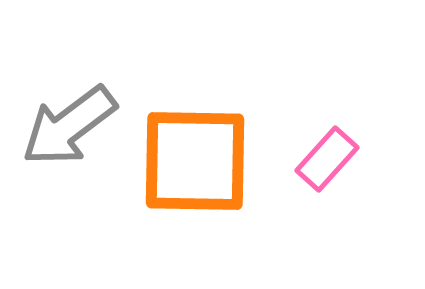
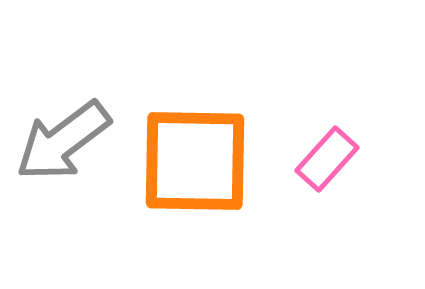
gray arrow: moved 6 px left, 15 px down
